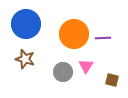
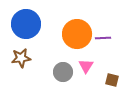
orange circle: moved 3 px right
brown star: moved 4 px left, 1 px up; rotated 24 degrees counterclockwise
